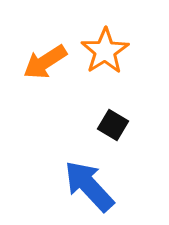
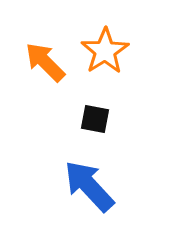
orange arrow: rotated 78 degrees clockwise
black square: moved 18 px left, 6 px up; rotated 20 degrees counterclockwise
